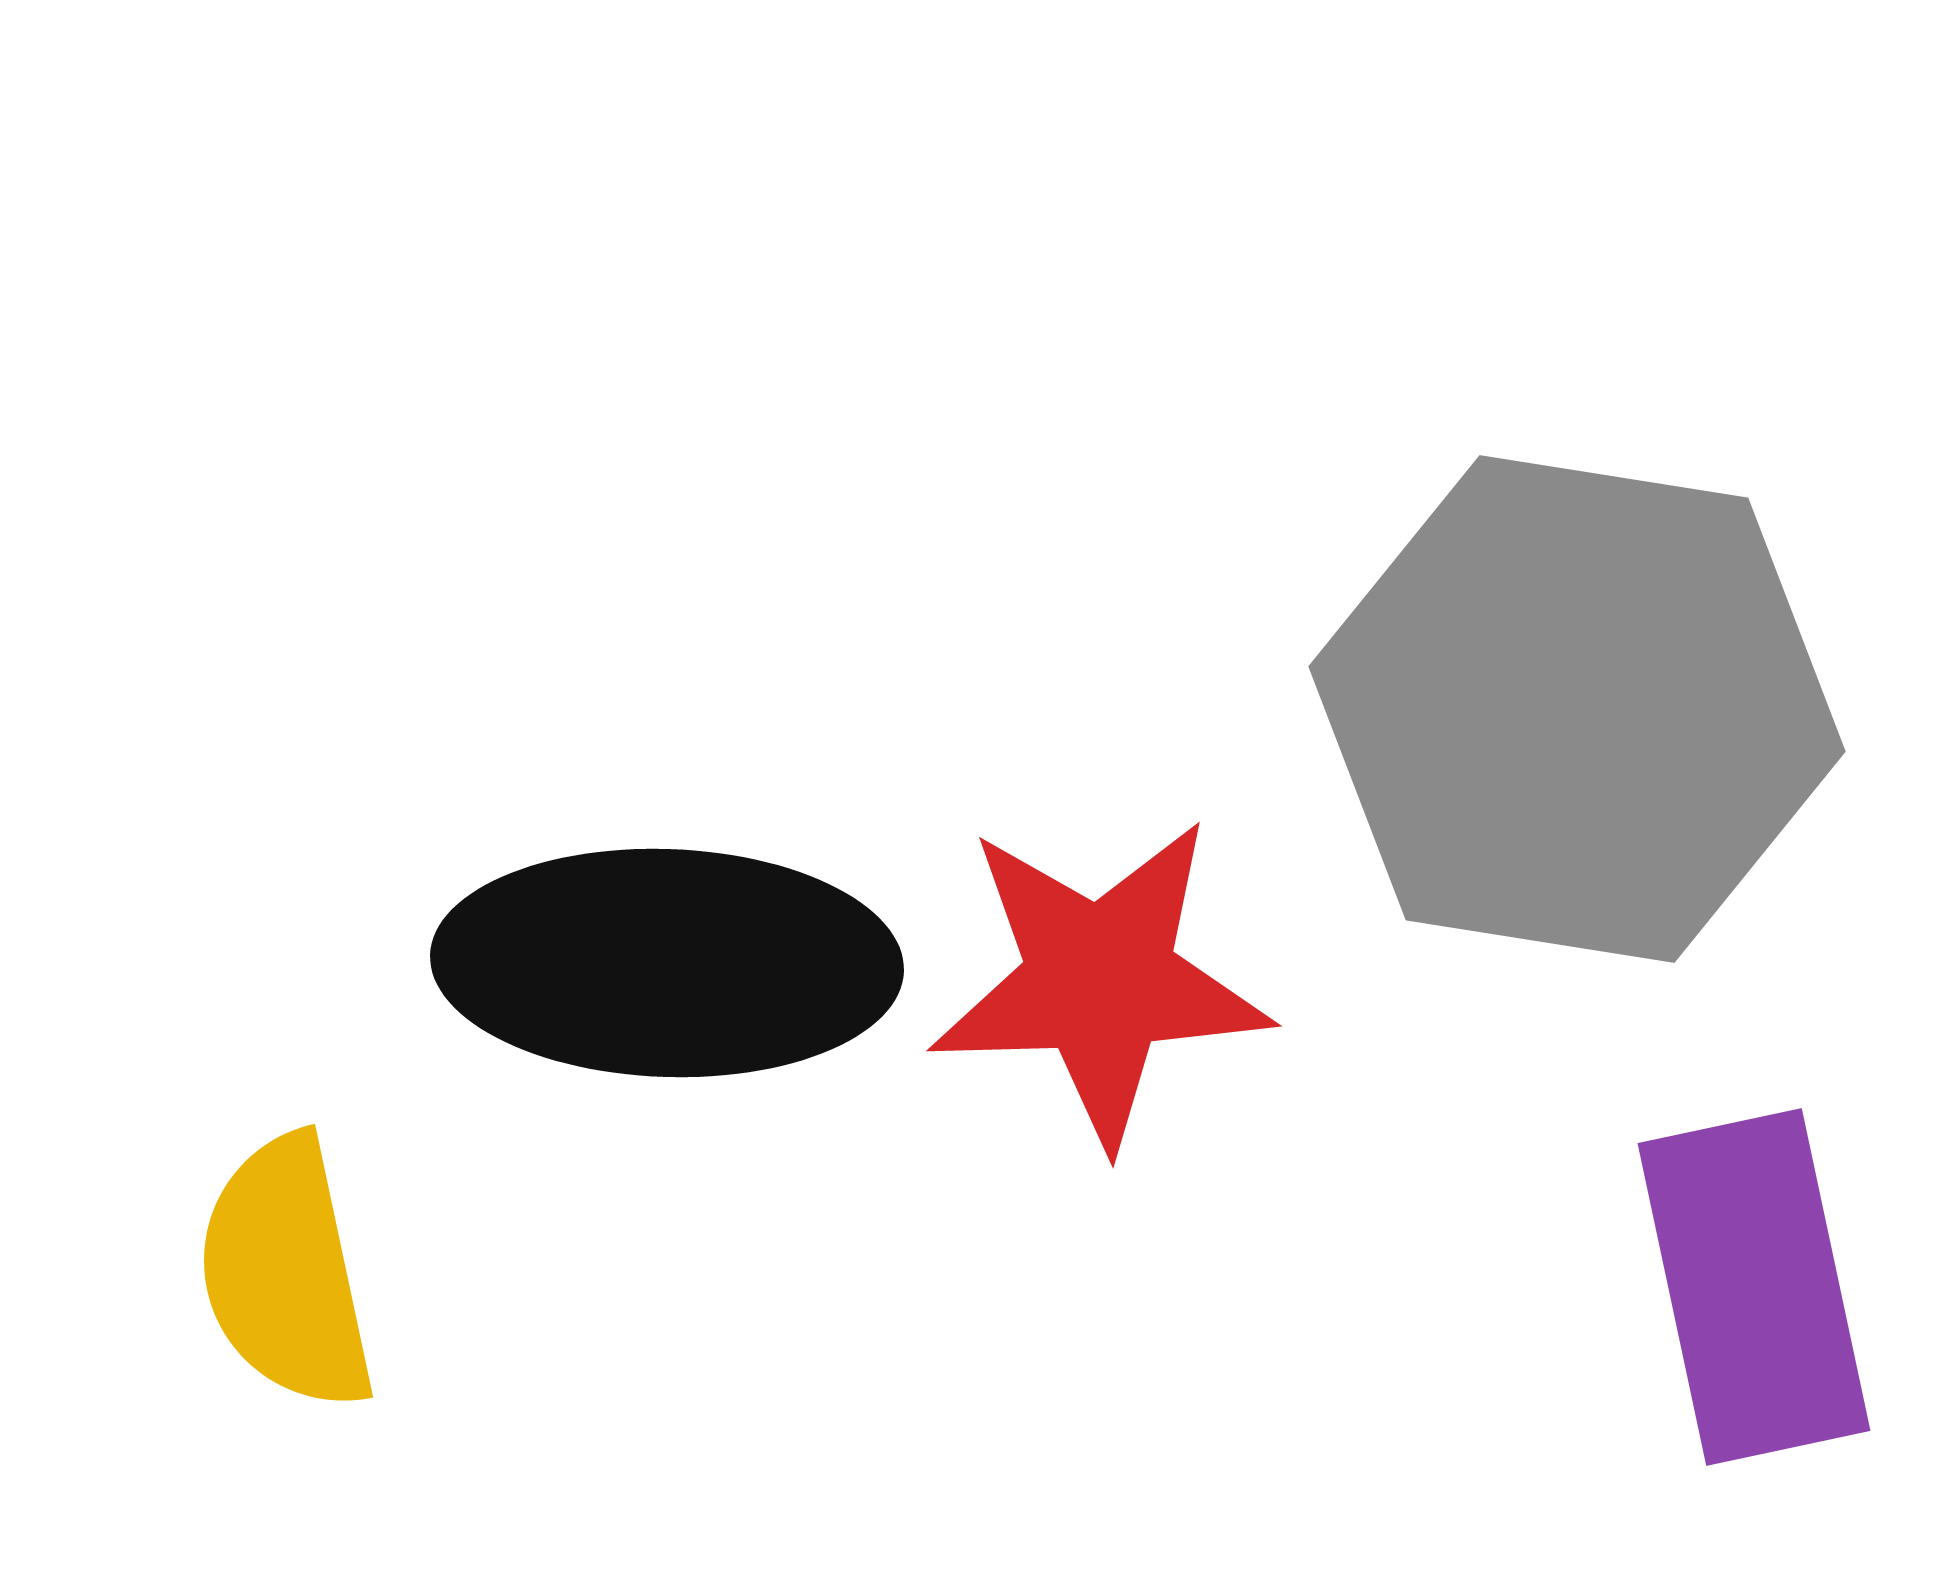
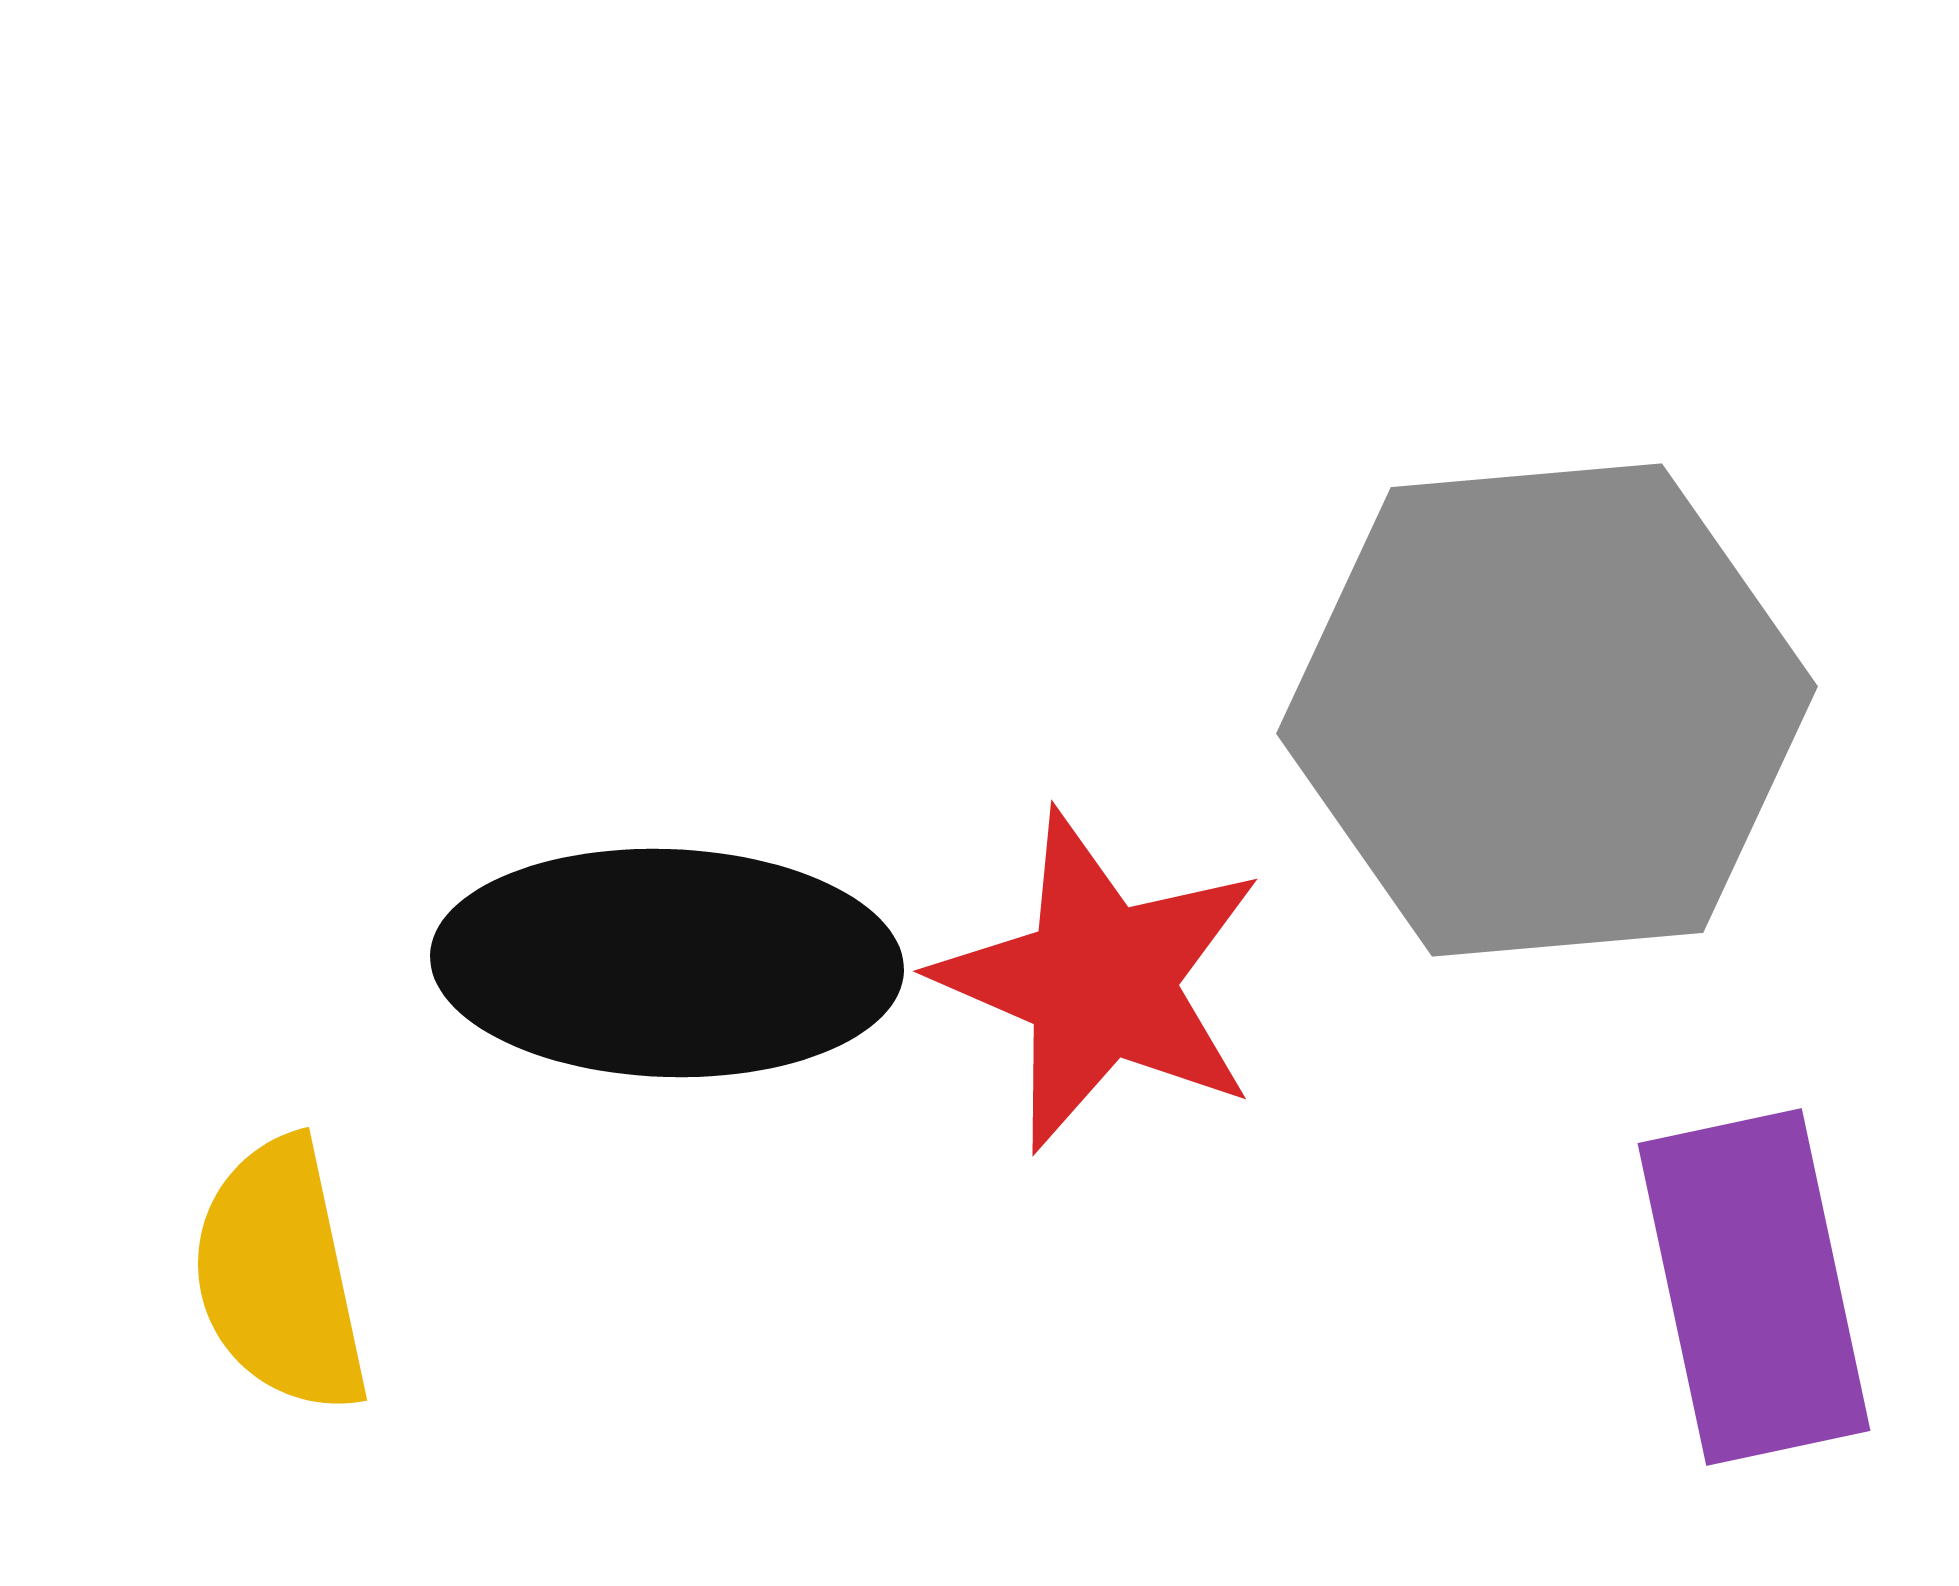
gray hexagon: moved 30 px left, 1 px down; rotated 14 degrees counterclockwise
red star: rotated 25 degrees clockwise
yellow semicircle: moved 6 px left, 3 px down
